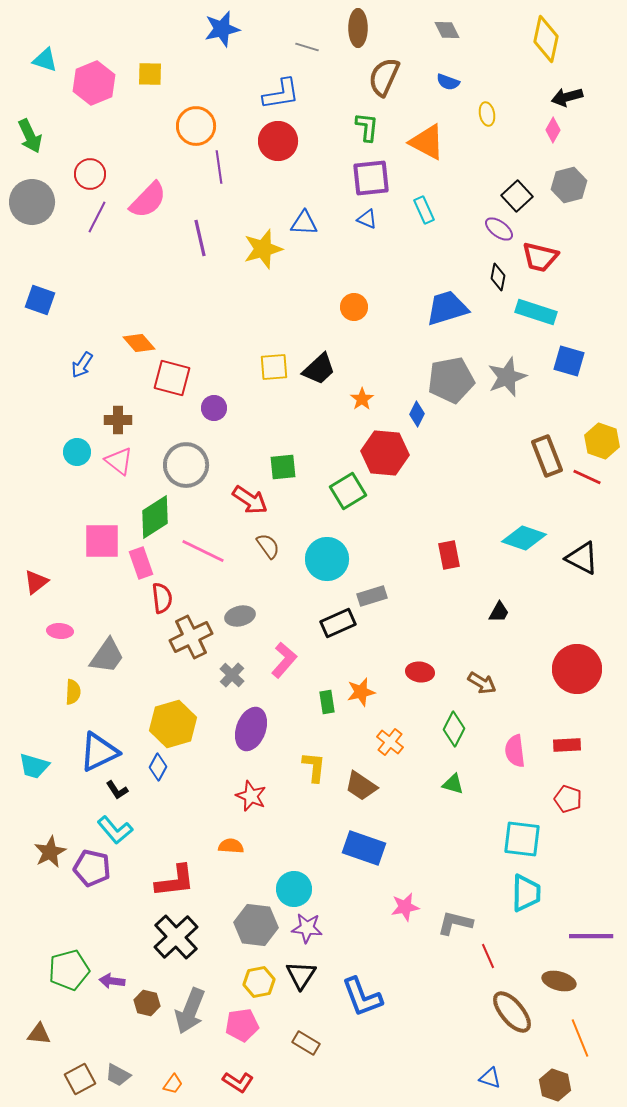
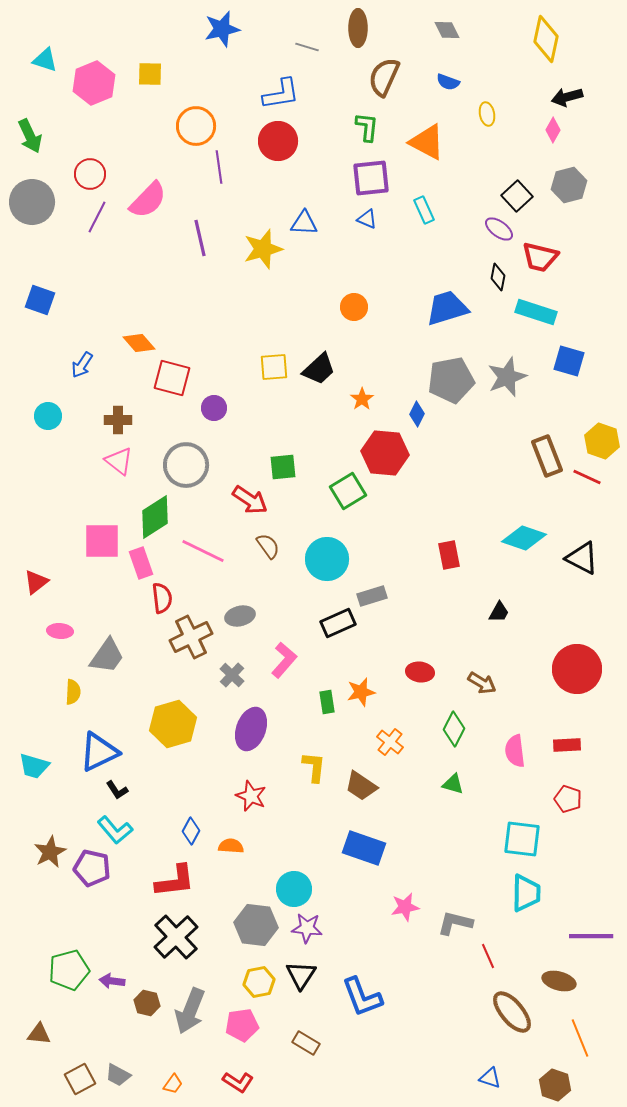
cyan circle at (77, 452): moved 29 px left, 36 px up
blue diamond at (158, 767): moved 33 px right, 64 px down
